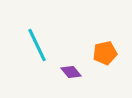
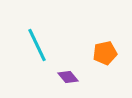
purple diamond: moved 3 px left, 5 px down
